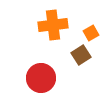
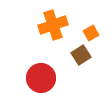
orange cross: rotated 12 degrees counterclockwise
